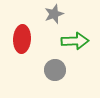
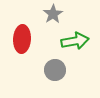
gray star: moved 1 px left; rotated 12 degrees counterclockwise
green arrow: rotated 8 degrees counterclockwise
